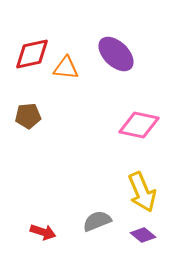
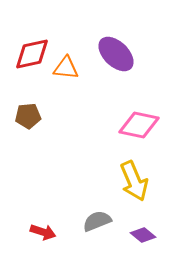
yellow arrow: moved 8 px left, 11 px up
